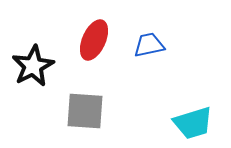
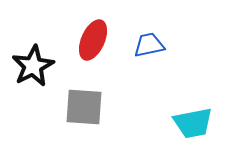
red ellipse: moved 1 px left
gray square: moved 1 px left, 4 px up
cyan trapezoid: rotated 6 degrees clockwise
